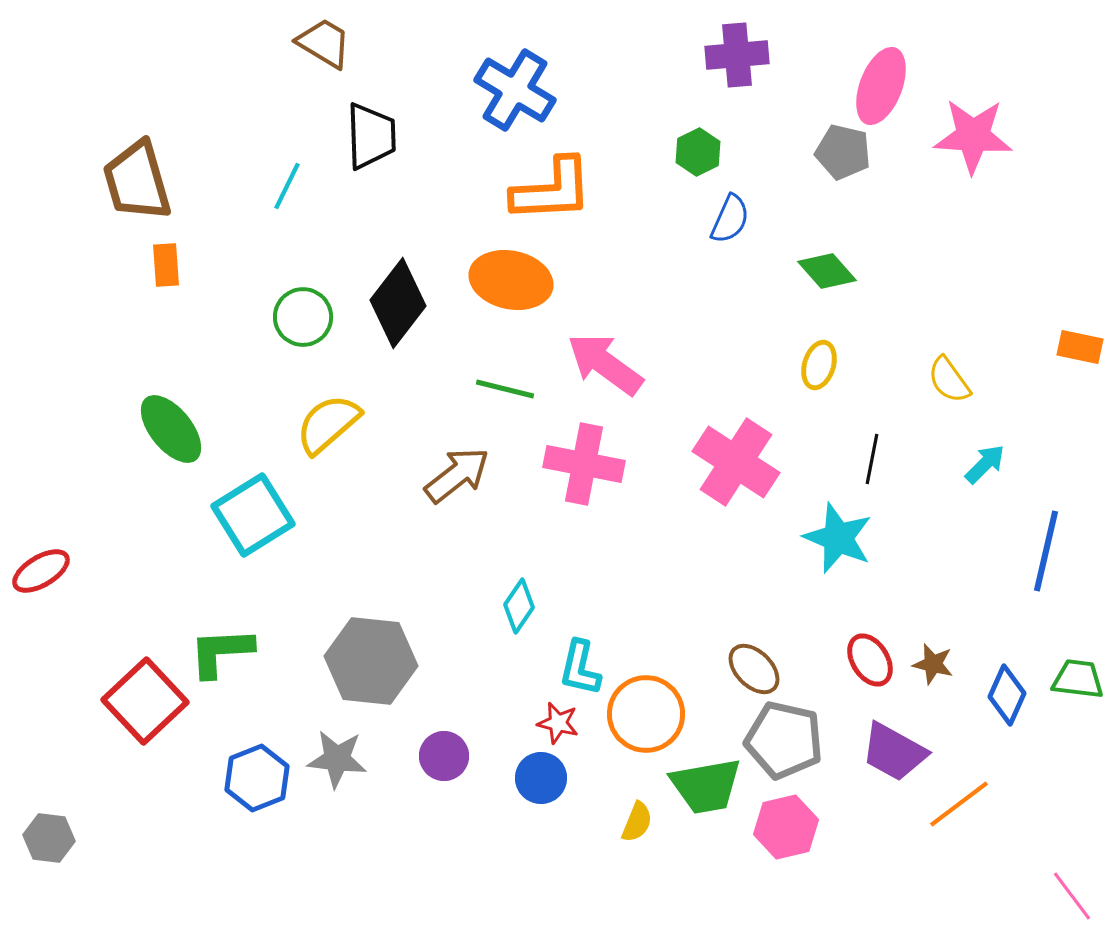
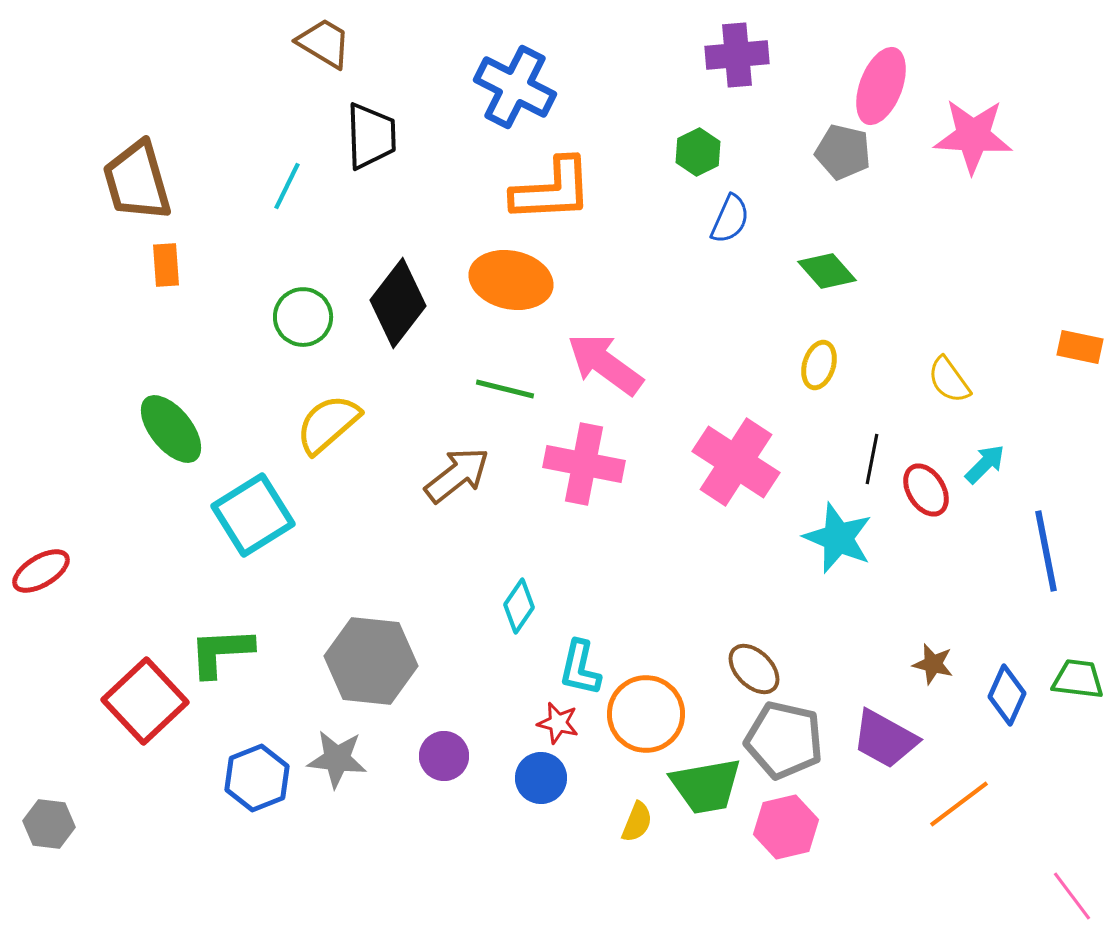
blue cross at (515, 90): moved 3 px up; rotated 4 degrees counterclockwise
blue line at (1046, 551): rotated 24 degrees counterclockwise
red ellipse at (870, 660): moved 56 px right, 170 px up
purple trapezoid at (894, 752): moved 9 px left, 13 px up
gray hexagon at (49, 838): moved 14 px up
